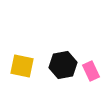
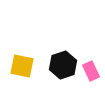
black hexagon: rotated 8 degrees counterclockwise
